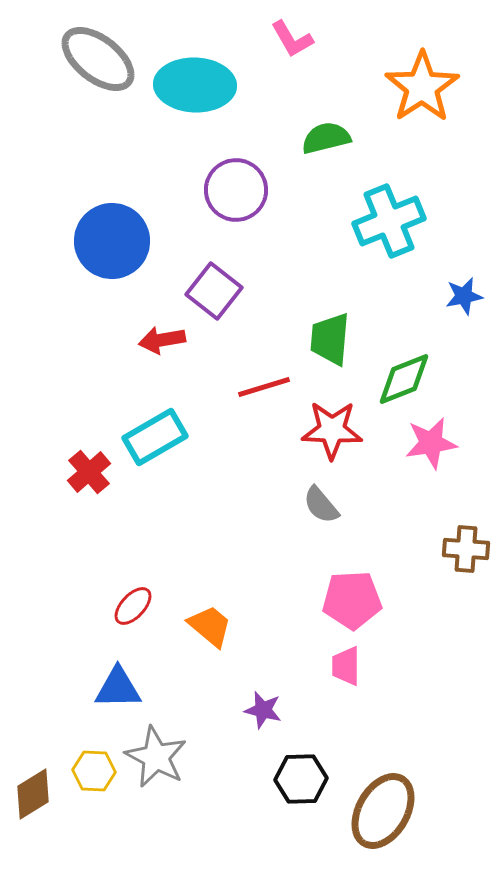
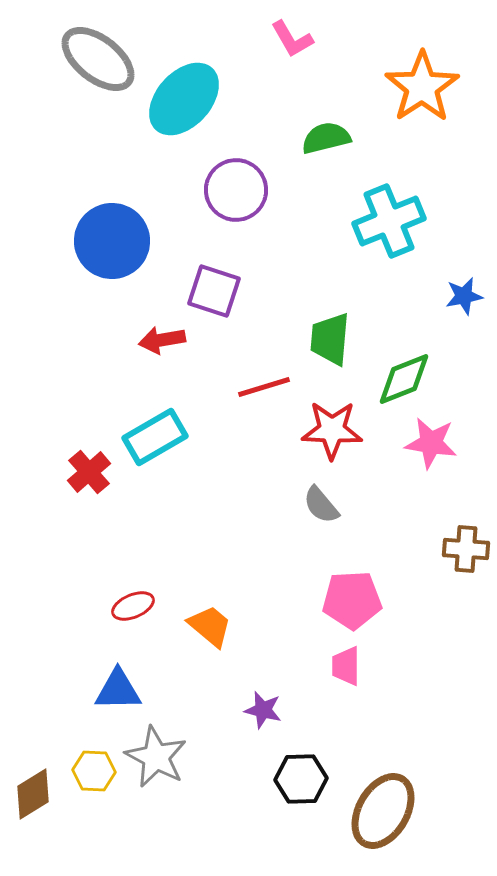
cyan ellipse: moved 11 px left, 14 px down; rotated 50 degrees counterclockwise
purple square: rotated 20 degrees counterclockwise
pink star: rotated 18 degrees clockwise
red ellipse: rotated 24 degrees clockwise
blue triangle: moved 2 px down
